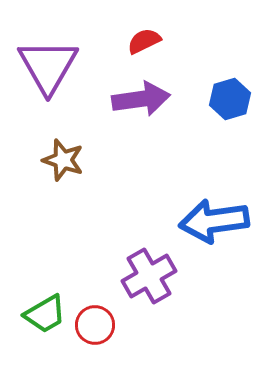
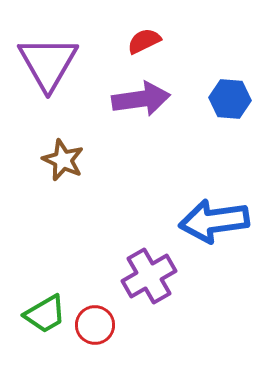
purple triangle: moved 3 px up
blue hexagon: rotated 21 degrees clockwise
brown star: rotated 6 degrees clockwise
